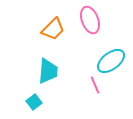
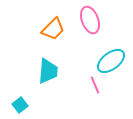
cyan square: moved 14 px left, 3 px down
